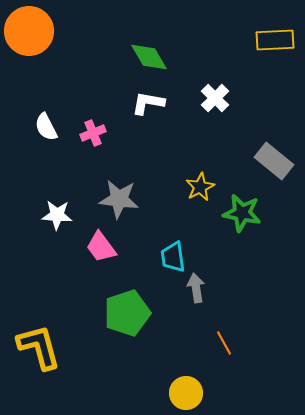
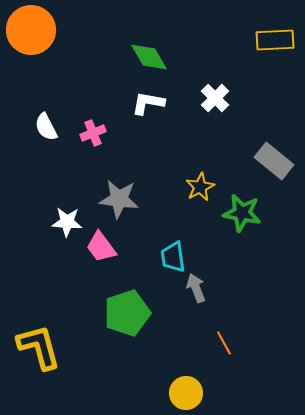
orange circle: moved 2 px right, 1 px up
white star: moved 10 px right, 7 px down
gray arrow: rotated 12 degrees counterclockwise
